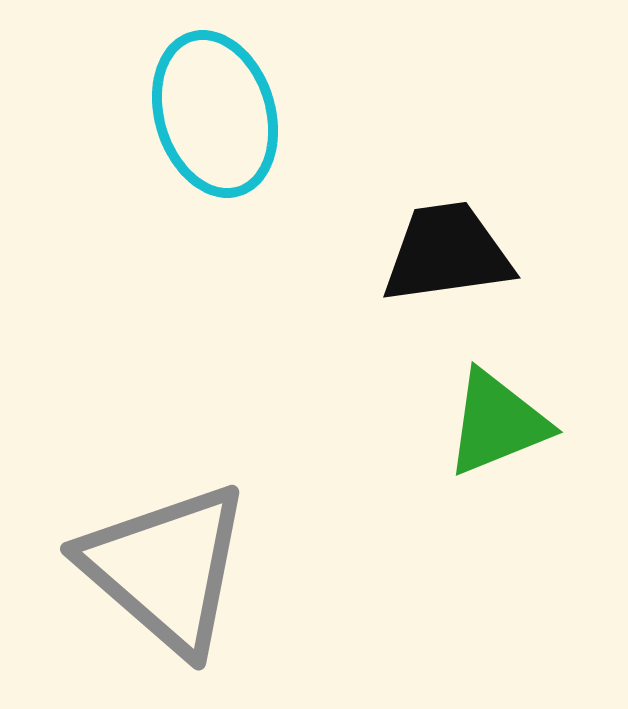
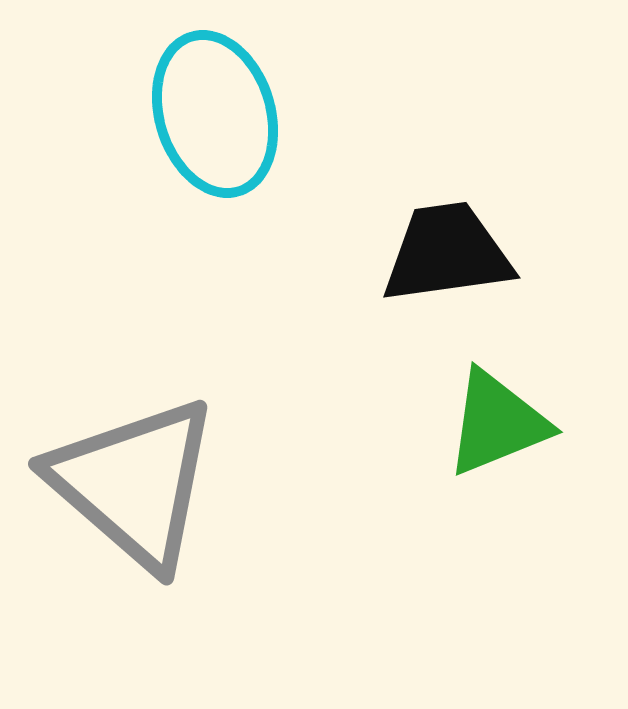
gray triangle: moved 32 px left, 85 px up
